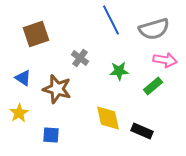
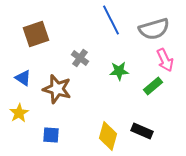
pink arrow: rotated 55 degrees clockwise
yellow diamond: moved 18 px down; rotated 28 degrees clockwise
